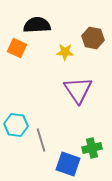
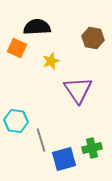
black semicircle: moved 2 px down
yellow star: moved 14 px left, 9 px down; rotated 24 degrees counterclockwise
cyan hexagon: moved 4 px up
blue square: moved 4 px left, 5 px up; rotated 35 degrees counterclockwise
